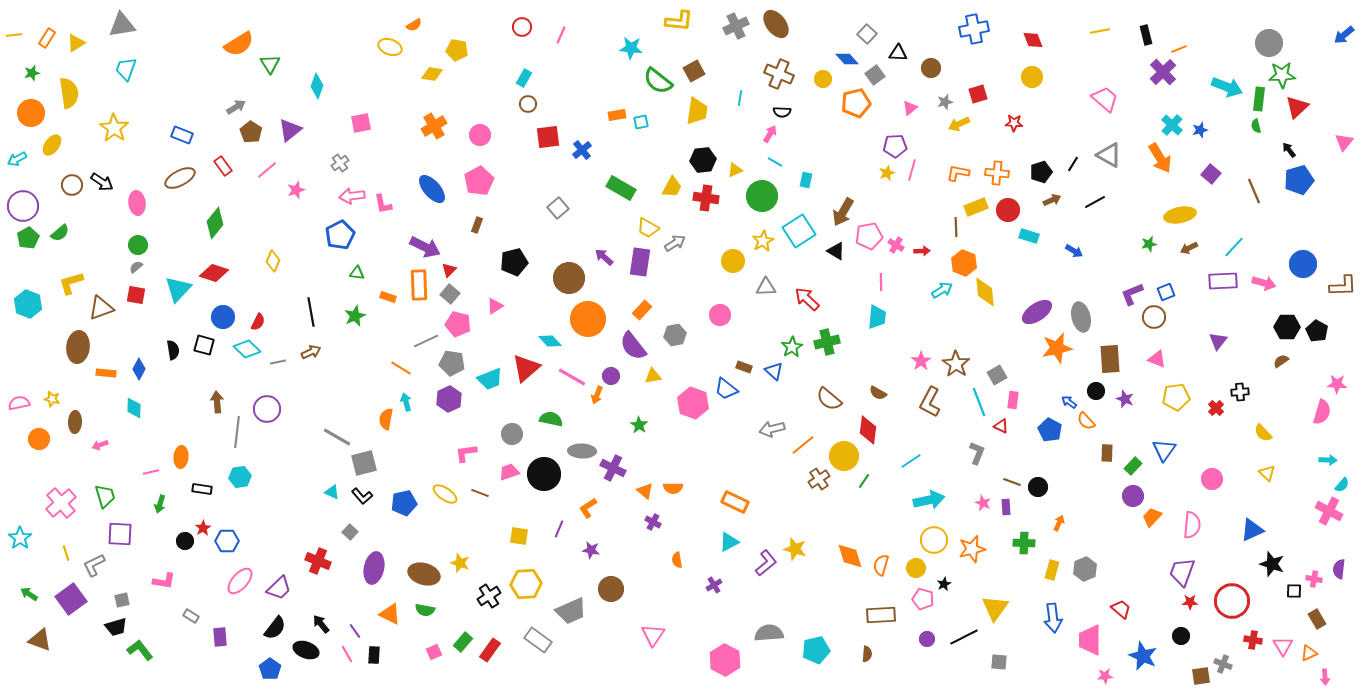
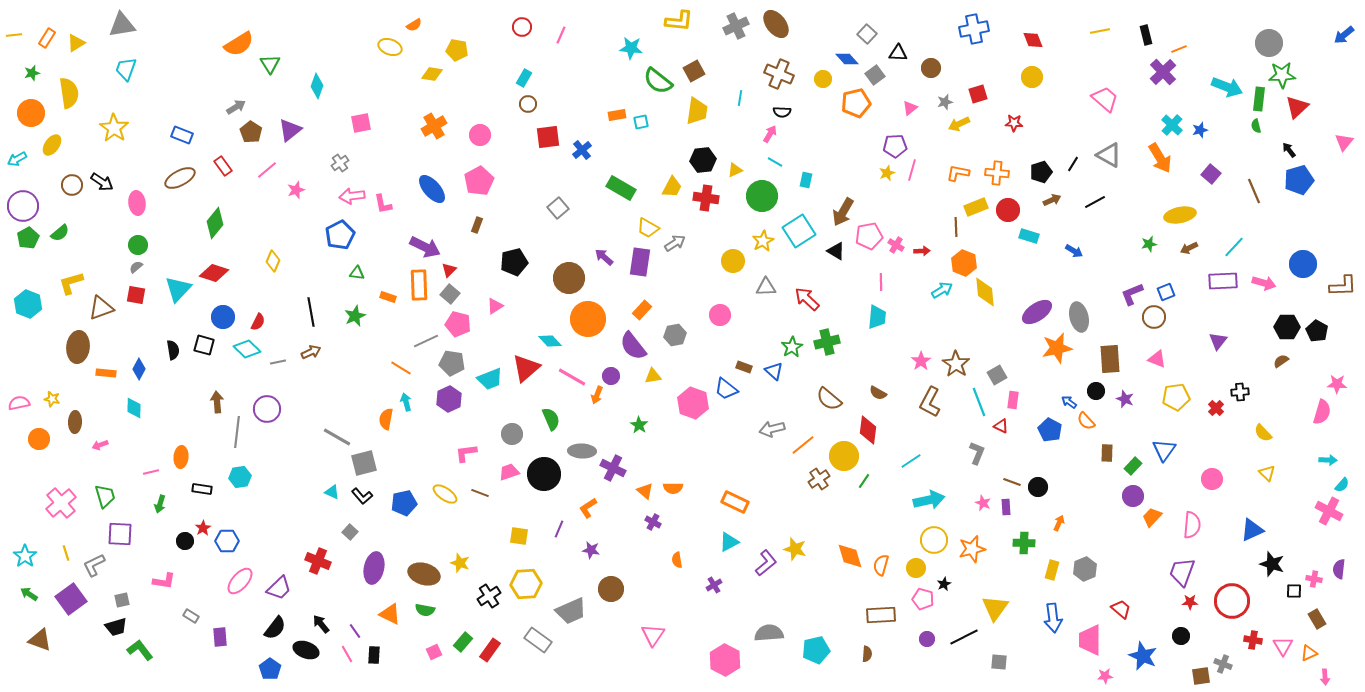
gray ellipse at (1081, 317): moved 2 px left
green semicircle at (551, 419): rotated 55 degrees clockwise
cyan star at (20, 538): moved 5 px right, 18 px down
